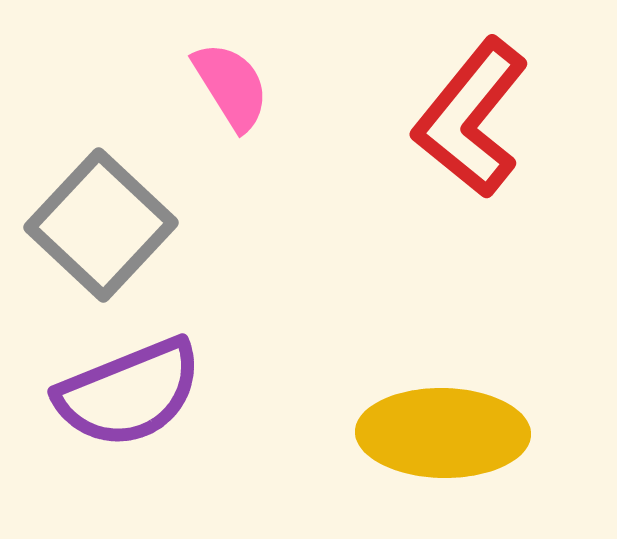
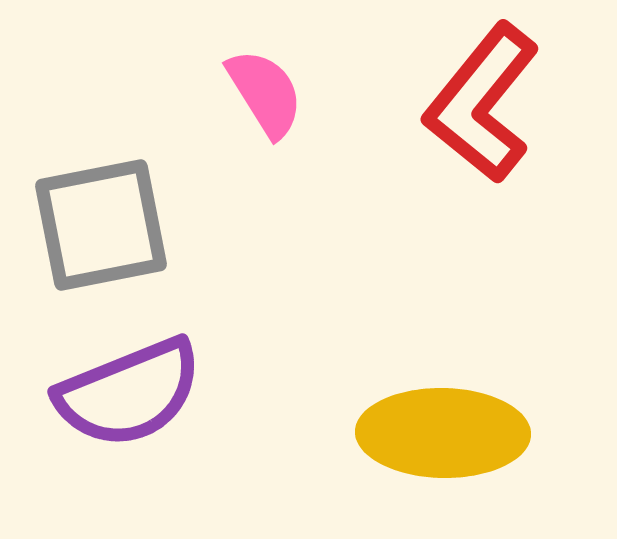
pink semicircle: moved 34 px right, 7 px down
red L-shape: moved 11 px right, 15 px up
gray square: rotated 36 degrees clockwise
